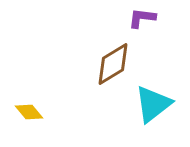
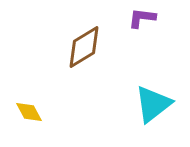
brown diamond: moved 29 px left, 17 px up
yellow diamond: rotated 12 degrees clockwise
